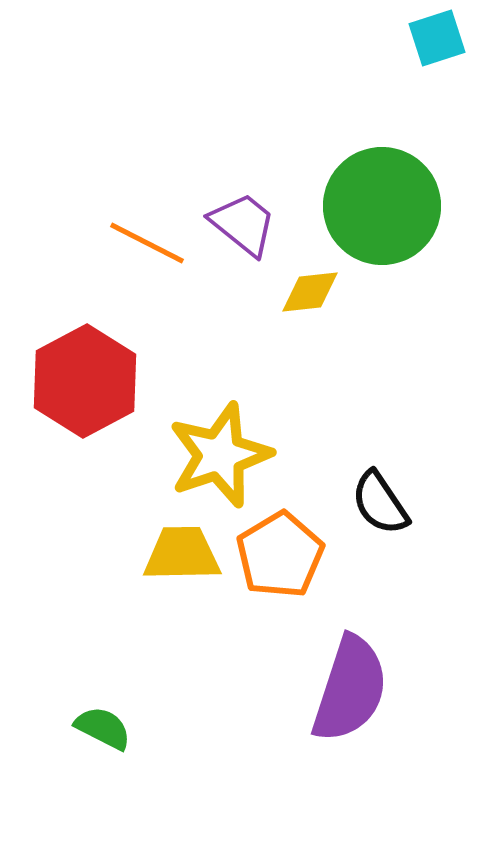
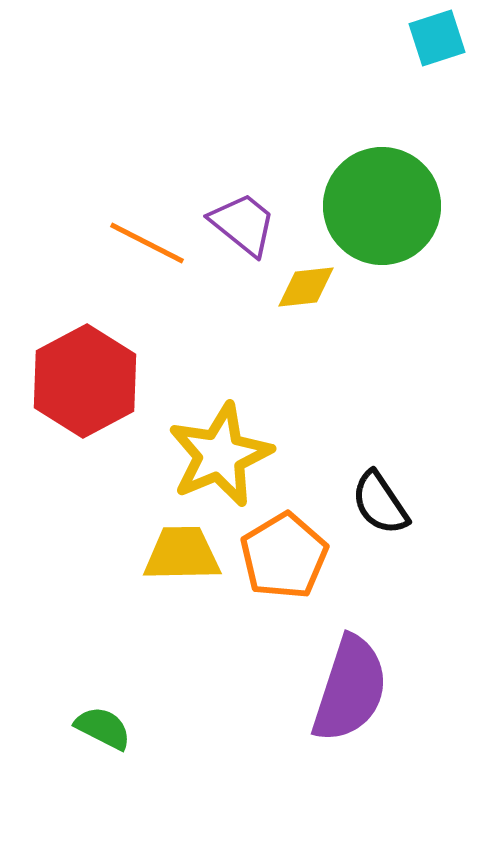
yellow diamond: moved 4 px left, 5 px up
yellow star: rotated 4 degrees counterclockwise
orange pentagon: moved 4 px right, 1 px down
